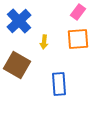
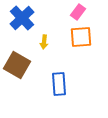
blue cross: moved 3 px right, 3 px up
orange square: moved 3 px right, 2 px up
